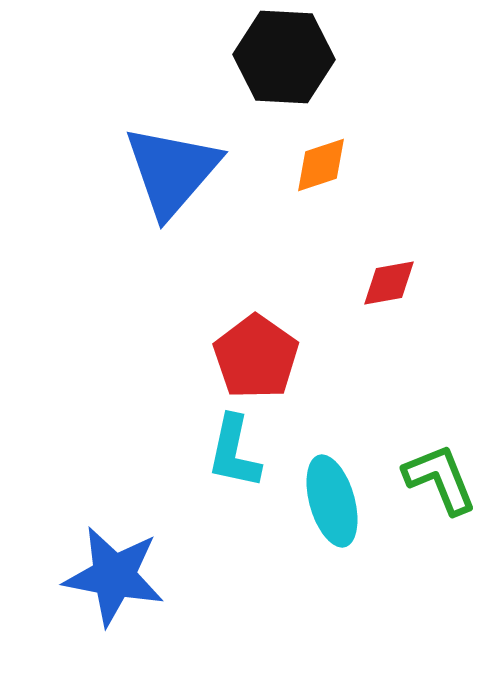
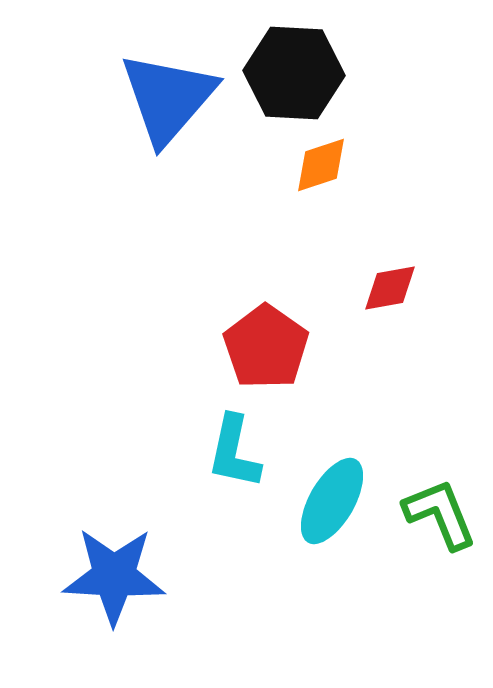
black hexagon: moved 10 px right, 16 px down
blue triangle: moved 4 px left, 73 px up
red diamond: moved 1 px right, 5 px down
red pentagon: moved 10 px right, 10 px up
green L-shape: moved 35 px down
cyan ellipse: rotated 46 degrees clockwise
blue star: rotated 8 degrees counterclockwise
